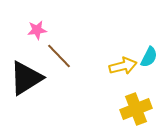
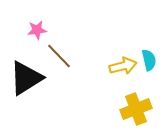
cyan semicircle: moved 3 px down; rotated 40 degrees counterclockwise
